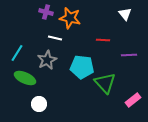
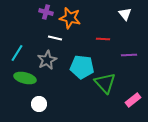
red line: moved 1 px up
green ellipse: rotated 10 degrees counterclockwise
